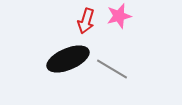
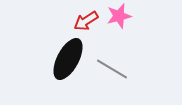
red arrow: rotated 40 degrees clockwise
black ellipse: rotated 39 degrees counterclockwise
